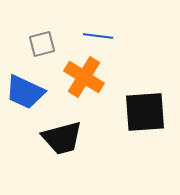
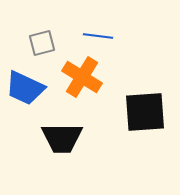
gray square: moved 1 px up
orange cross: moved 2 px left
blue trapezoid: moved 4 px up
black trapezoid: rotated 15 degrees clockwise
